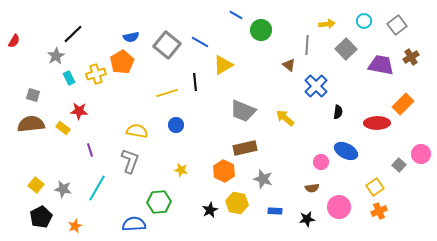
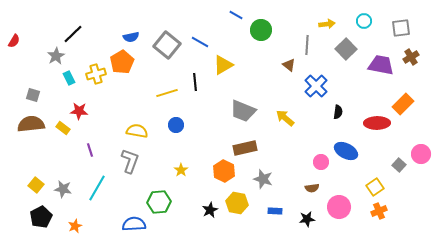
gray square at (397, 25): moved 4 px right, 3 px down; rotated 30 degrees clockwise
yellow star at (181, 170): rotated 24 degrees clockwise
